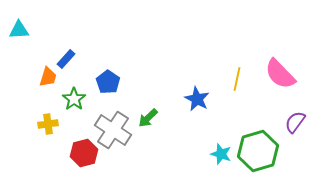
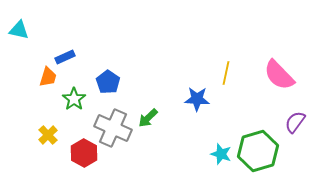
cyan triangle: rotated 15 degrees clockwise
blue rectangle: moved 1 px left, 2 px up; rotated 24 degrees clockwise
pink semicircle: moved 1 px left, 1 px down
yellow line: moved 11 px left, 6 px up
blue star: rotated 25 degrees counterclockwise
yellow cross: moved 11 px down; rotated 36 degrees counterclockwise
gray cross: moved 2 px up; rotated 9 degrees counterclockwise
red hexagon: rotated 16 degrees counterclockwise
